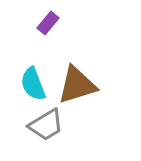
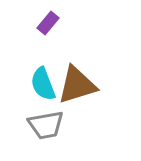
cyan semicircle: moved 10 px right
gray trapezoid: rotated 21 degrees clockwise
